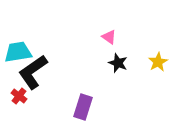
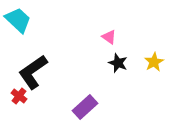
cyan trapezoid: moved 32 px up; rotated 52 degrees clockwise
yellow star: moved 4 px left
purple rectangle: moved 2 px right; rotated 30 degrees clockwise
